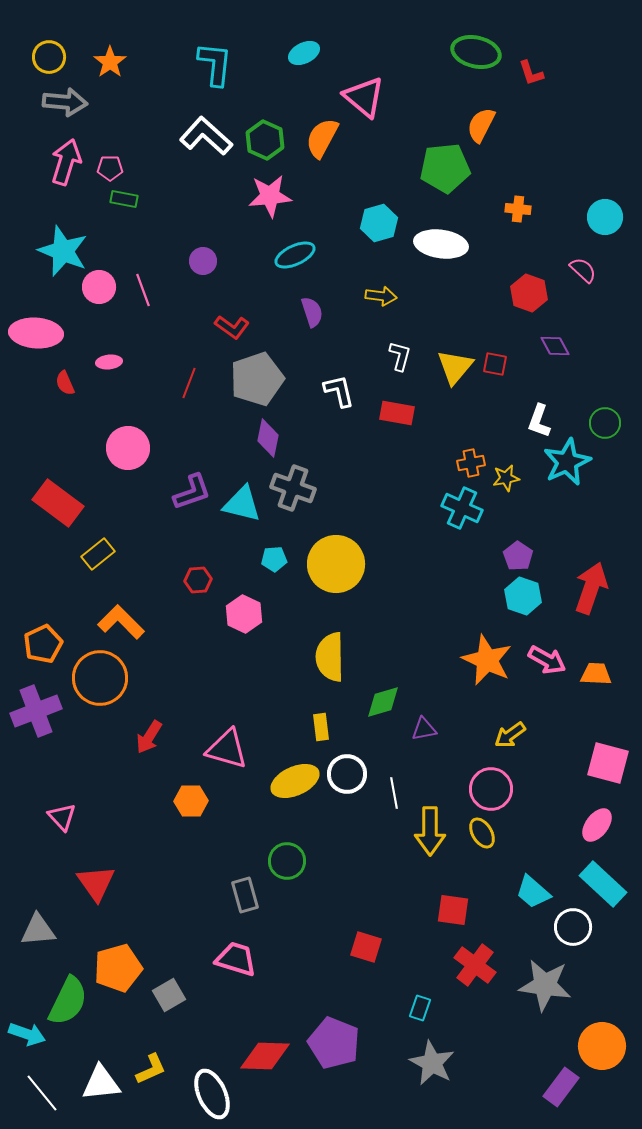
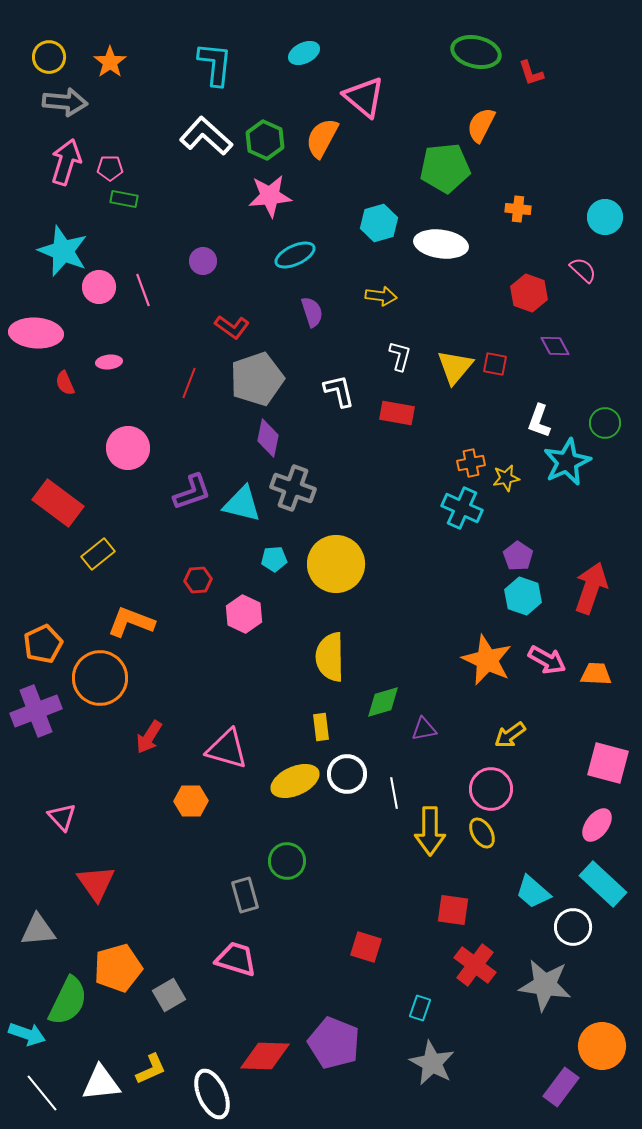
orange L-shape at (121, 622): moved 10 px right; rotated 24 degrees counterclockwise
